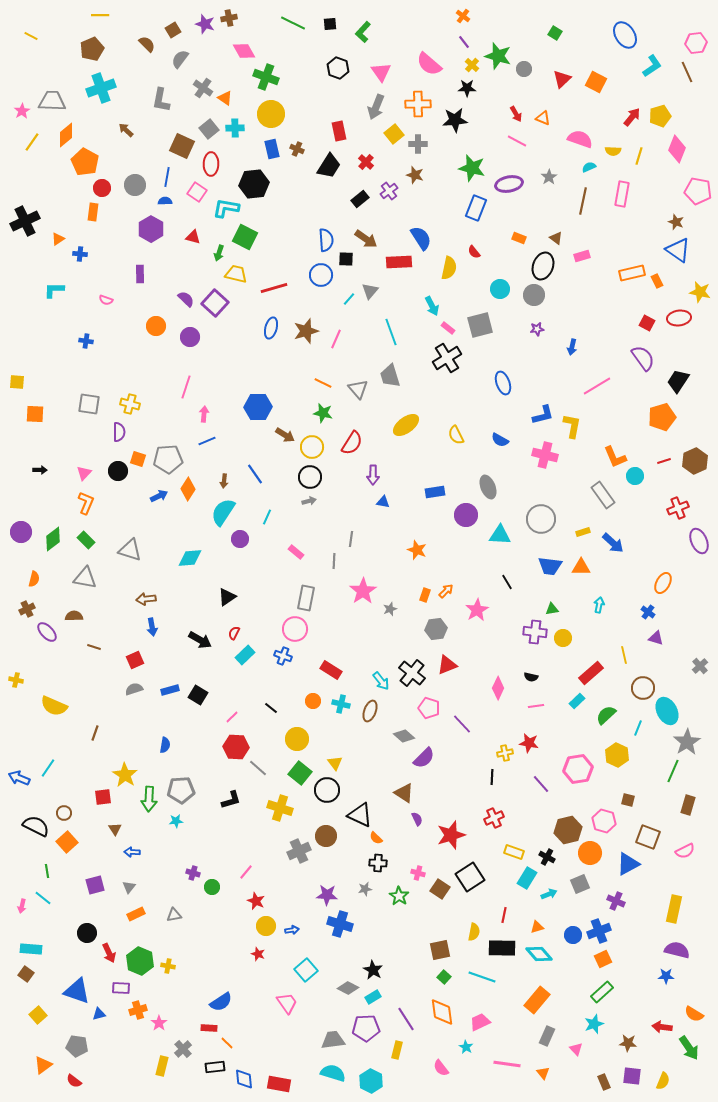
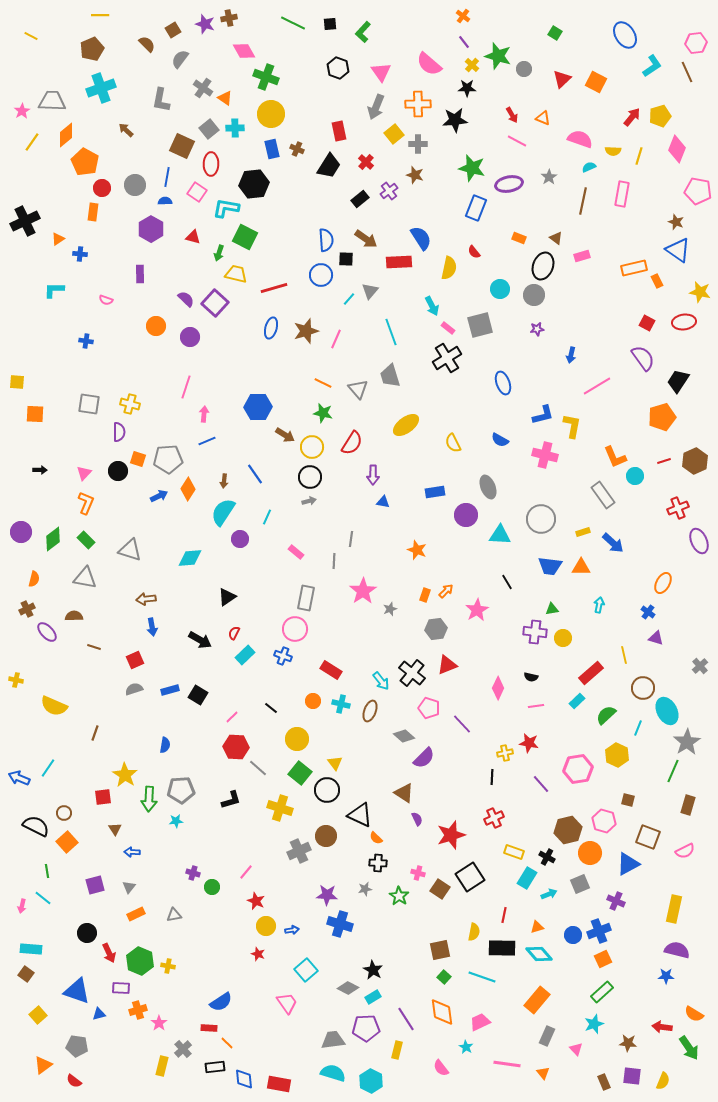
red arrow at (516, 114): moved 4 px left, 1 px down
orange rectangle at (632, 273): moved 2 px right, 5 px up
red ellipse at (679, 318): moved 5 px right, 4 px down
blue arrow at (572, 347): moved 1 px left, 8 px down
yellow semicircle at (456, 435): moved 3 px left, 8 px down
